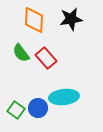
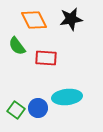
orange diamond: rotated 28 degrees counterclockwise
green semicircle: moved 4 px left, 7 px up
red rectangle: rotated 45 degrees counterclockwise
cyan ellipse: moved 3 px right
